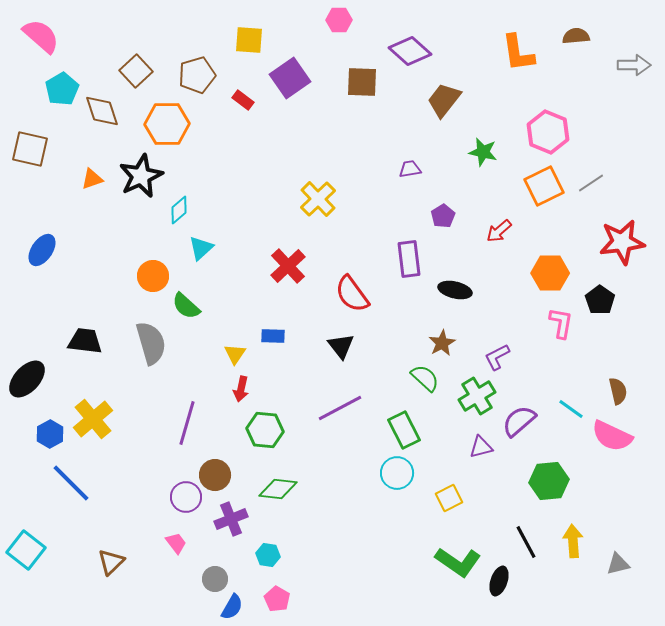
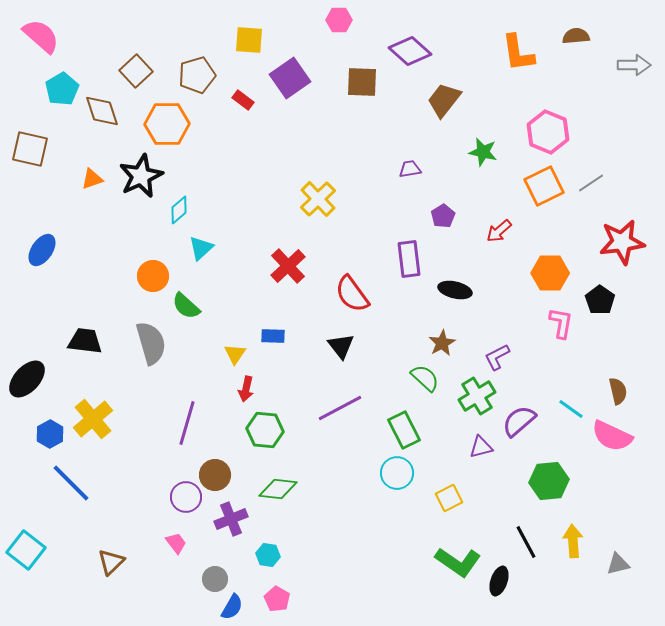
red arrow at (241, 389): moved 5 px right
